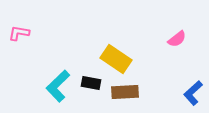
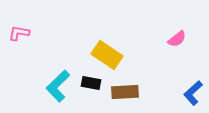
yellow rectangle: moved 9 px left, 4 px up
